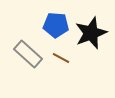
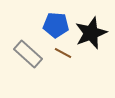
brown line: moved 2 px right, 5 px up
